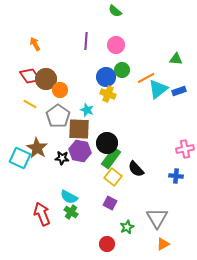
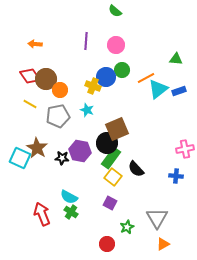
orange arrow: rotated 56 degrees counterclockwise
yellow cross: moved 15 px left, 8 px up
gray pentagon: rotated 25 degrees clockwise
brown square: moved 38 px right; rotated 25 degrees counterclockwise
